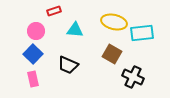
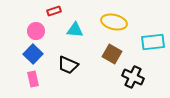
cyan rectangle: moved 11 px right, 9 px down
